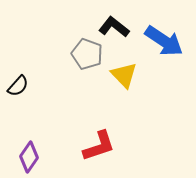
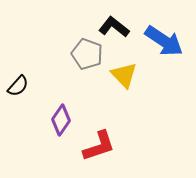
purple diamond: moved 32 px right, 37 px up
